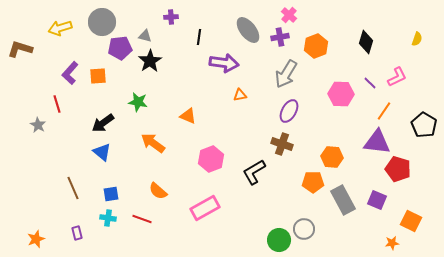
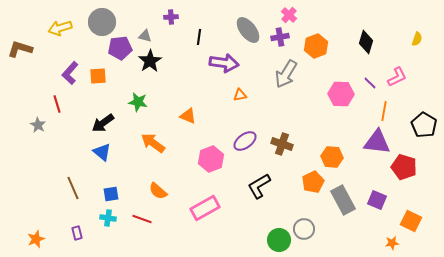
purple ellipse at (289, 111): moved 44 px left, 30 px down; rotated 25 degrees clockwise
orange line at (384, 111): rotated 24 degrees counterclockwise
red pentagon at (398, 169): moved 6 px right, 2 px up
black L-shape at (254, 172): moved 5 px right, 14 px down
orange pentagon at (313, 182): rotated 25 degrees counterclockwise
